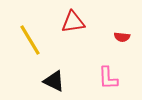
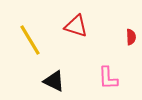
red triangle: moved 3 px right, 4 px down; rotated 25 degrees clockwise
red semicircle: moved 9 px right; rotated 98 degrees counterclockwise
